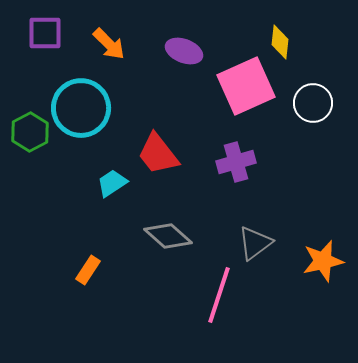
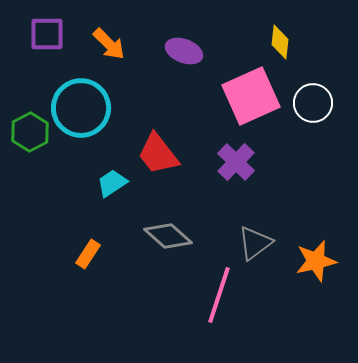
purple square: moved 2 px right, 1 px down
pink square: moved 5 px right, 10 px down
purple cross: rotated 30 degrees counterclockwise
orange star: moved 7 px left
orange rectangle: moved 16 px up
